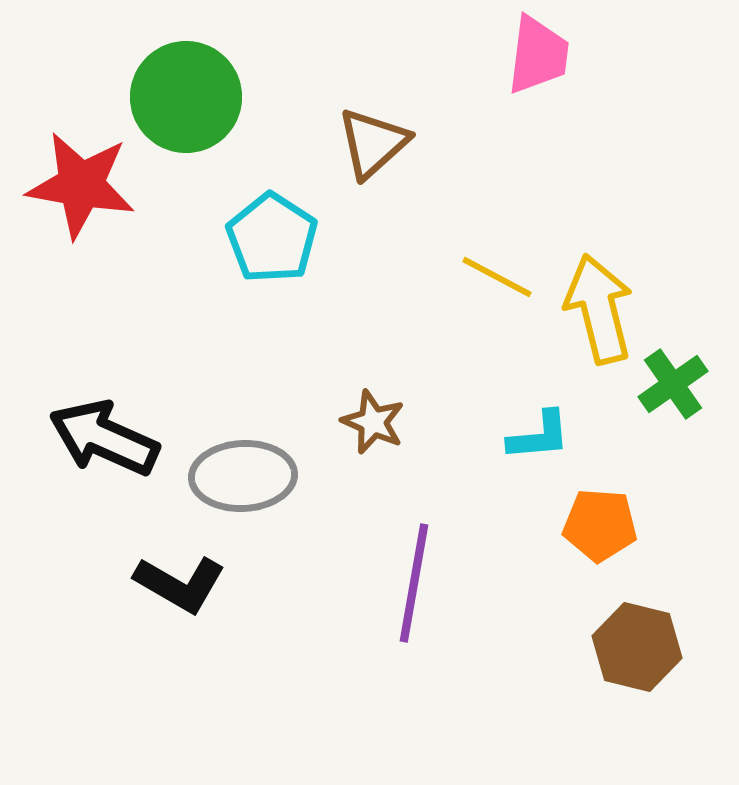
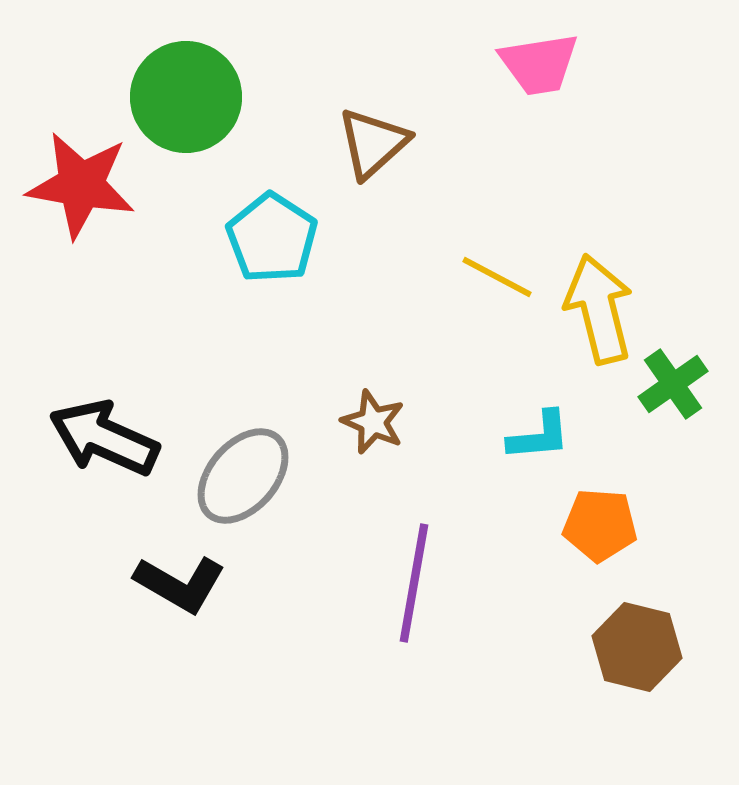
pink trapezoid: moved 1 px right, 9 px down; rotated 74 degrees clockwise
gray ellipse: rotated 46 degrees counterclockwise
